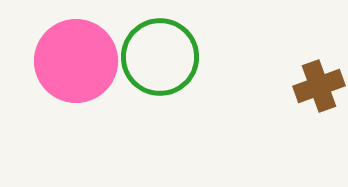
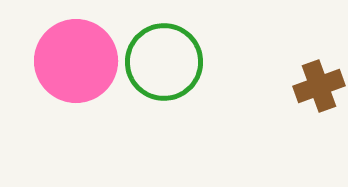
green circle: moved 4 px right, 5 px down
